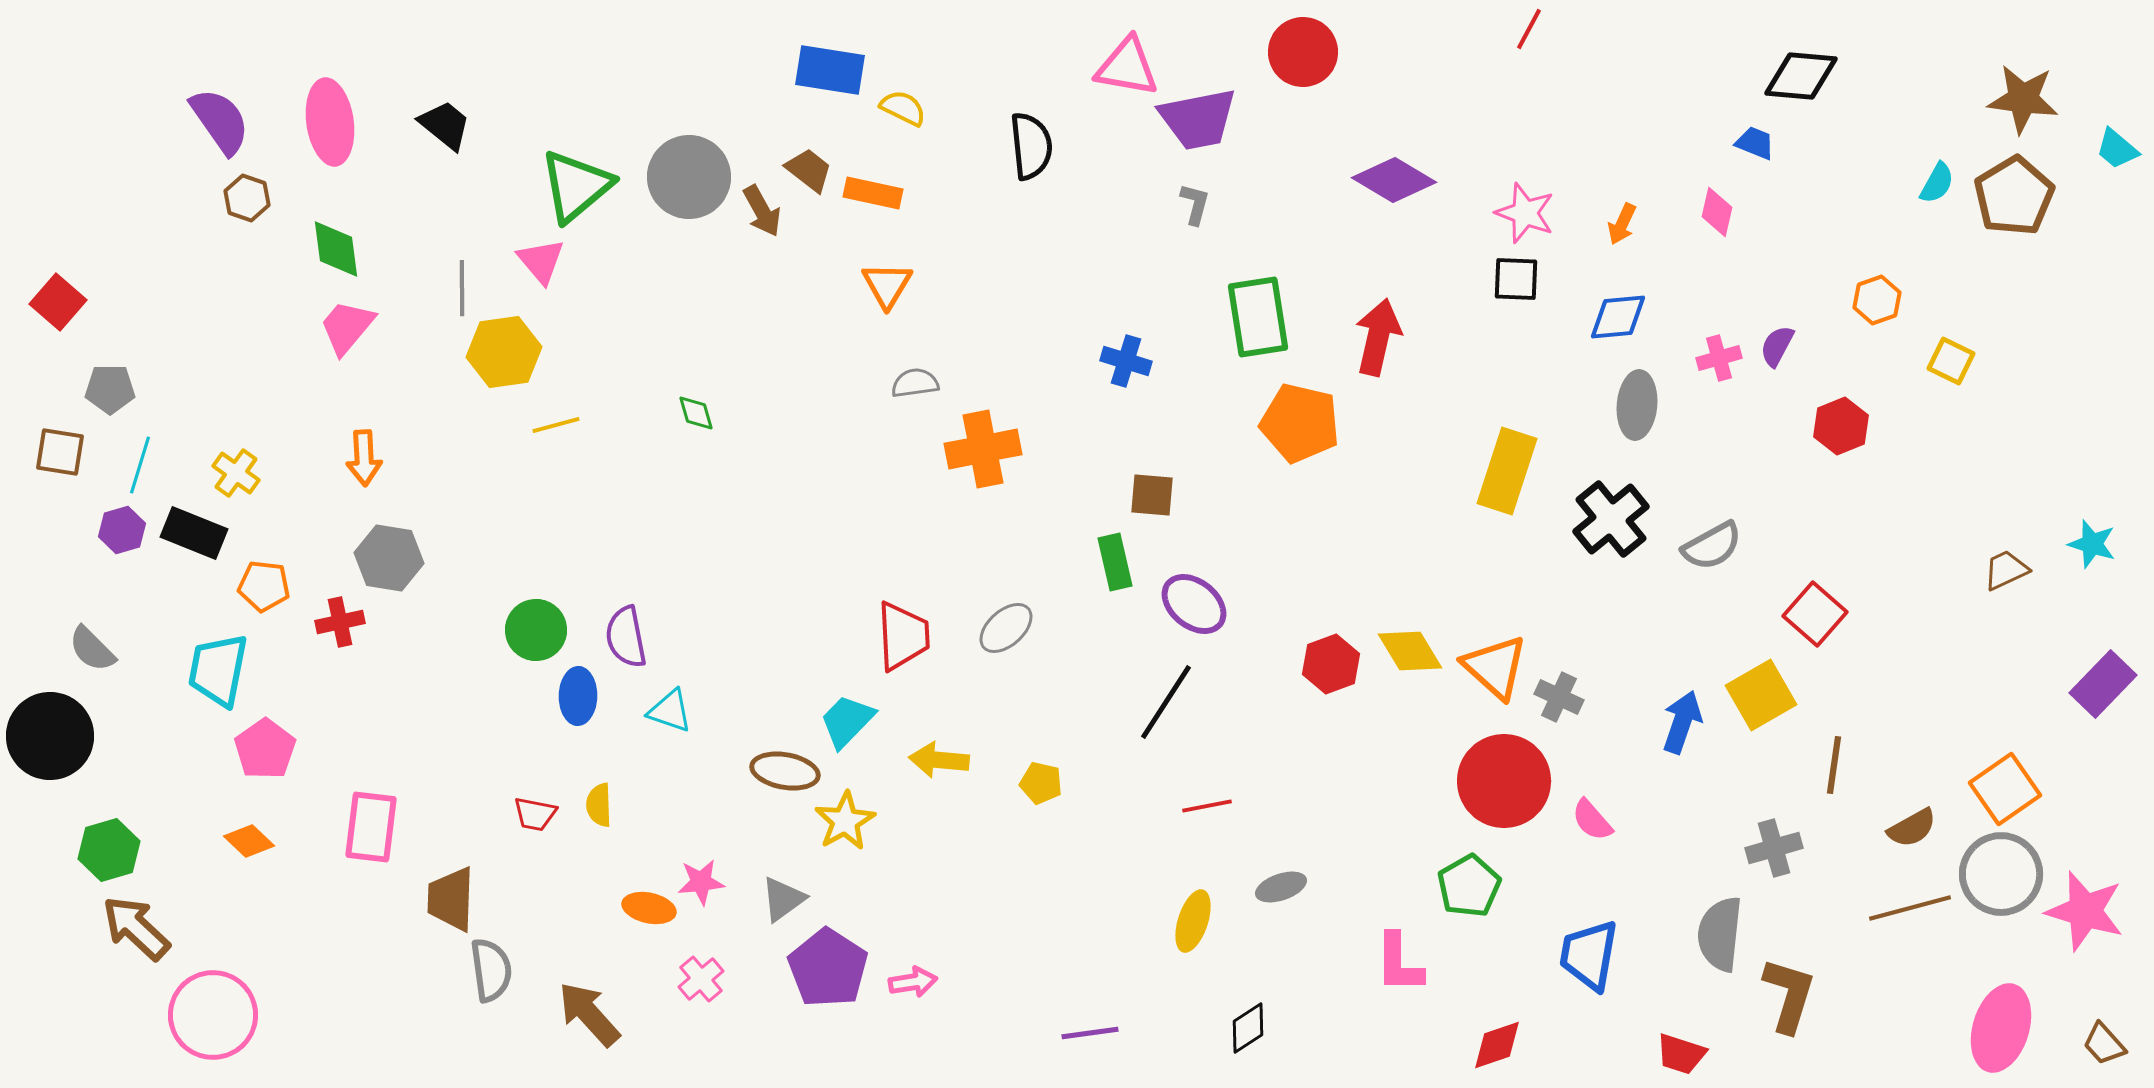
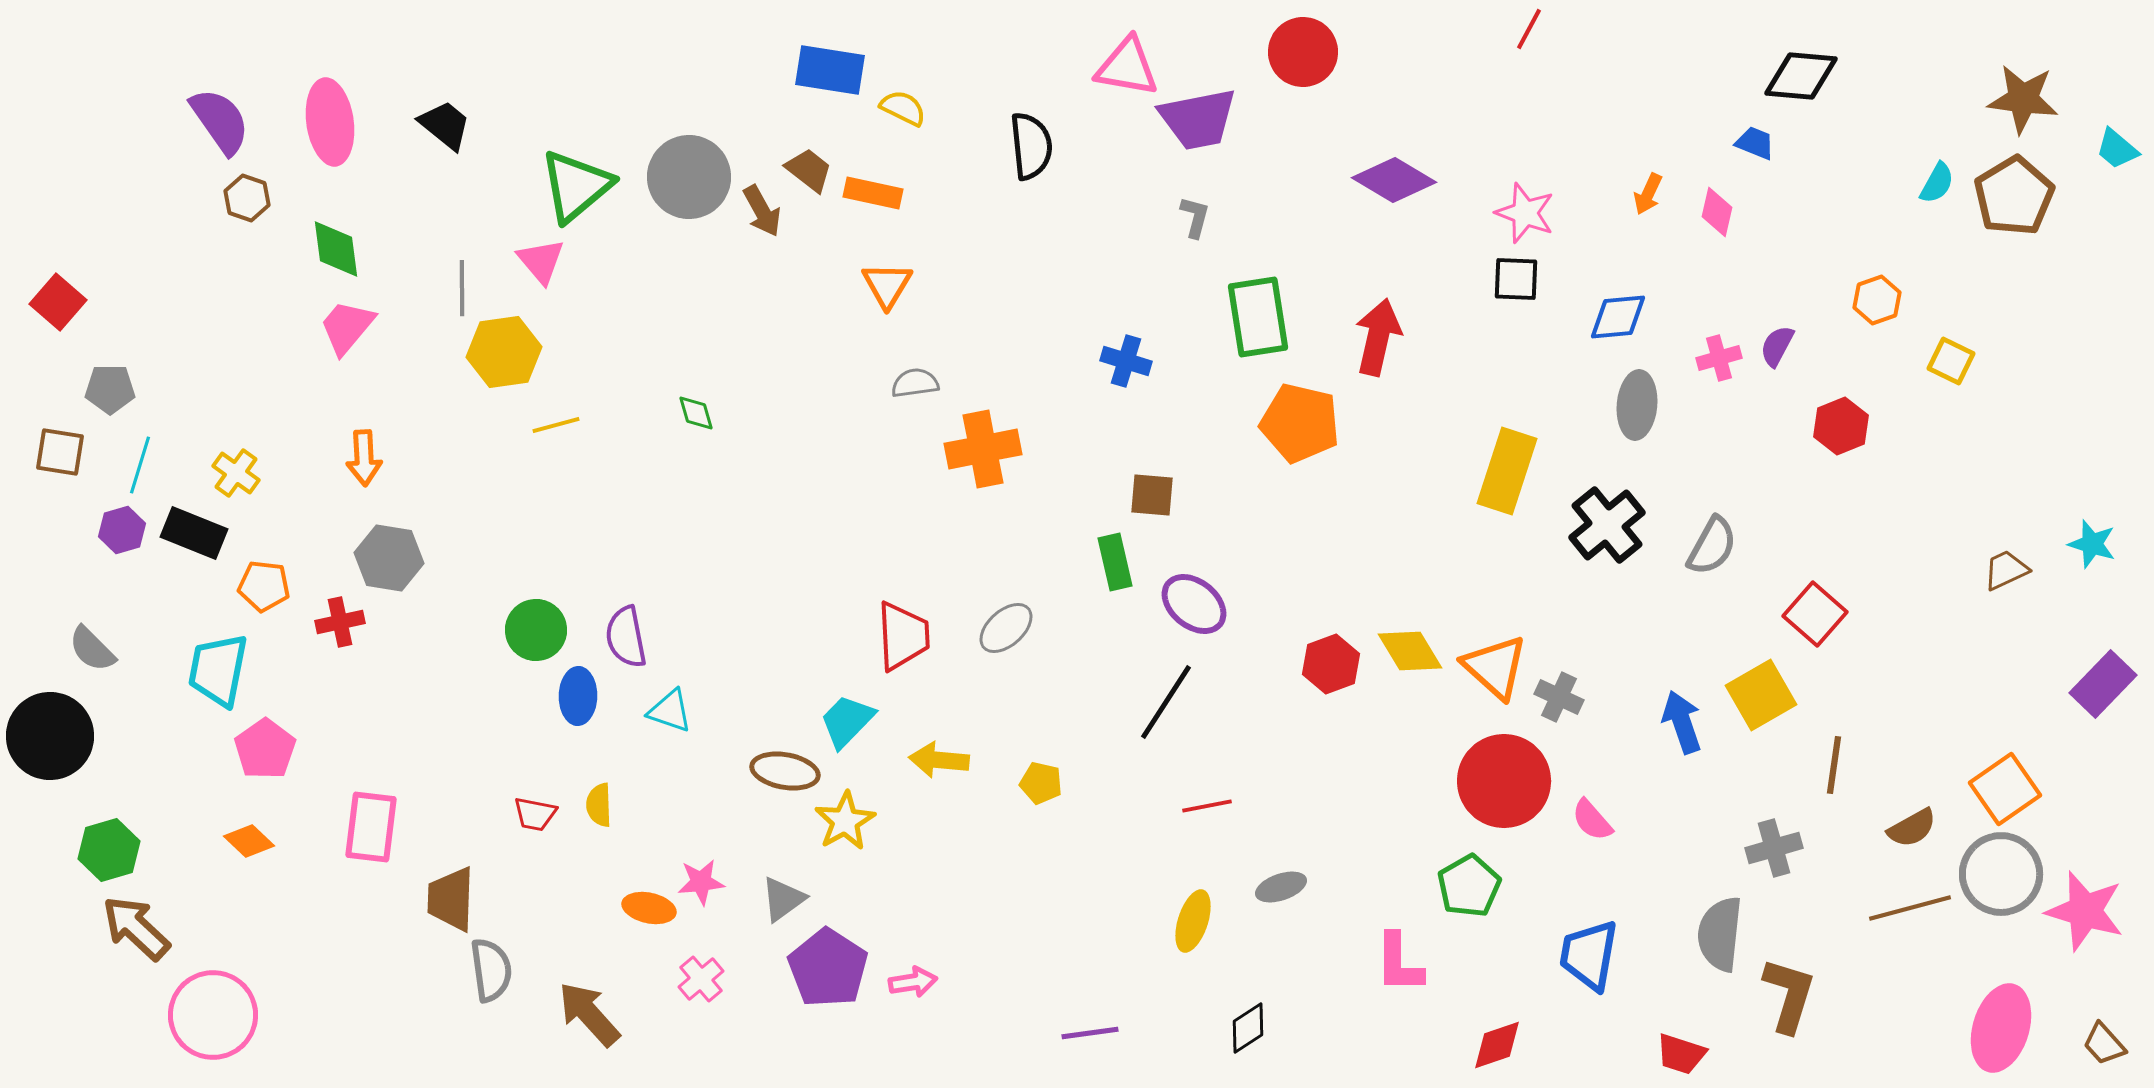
gray L-shape at (1195, 204): moved 13 px down
orange arrow at (1622, 224): moved 26 px right, 30 px up
black cross at (1611, 519): moved 4 px left, 6 px down
gray semicircle at (1712, 546): rotated 32 degrees counterclockwise
blue arrow at (1682, 722): rotated 38 degrees counterclockwise
